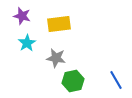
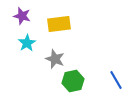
gray star: moved 1 px left, 1 px down; rotated 12 degrees clockwise
